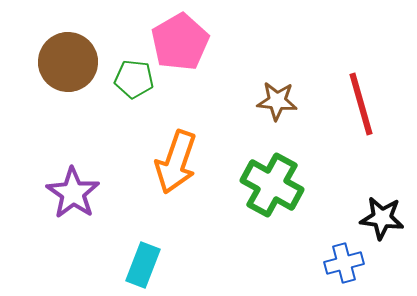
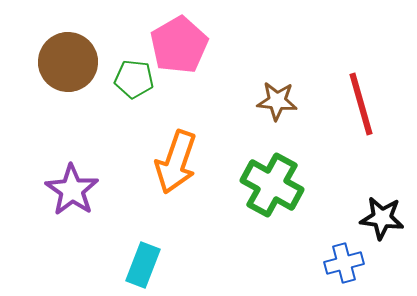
pink pentagon: moved 1 px left, 3 px down
purple star: moved 1 px left, 3 px up
